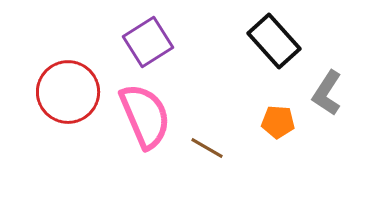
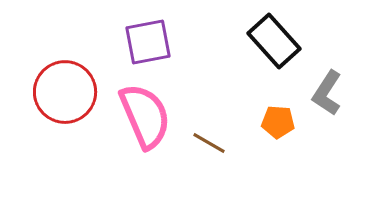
purple square: rotated 21 degrees clockwise
red circle: moved 3 px left
brown line: moved 2 px right, 5 px up
